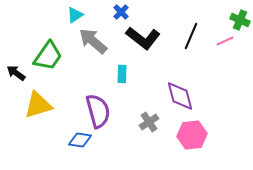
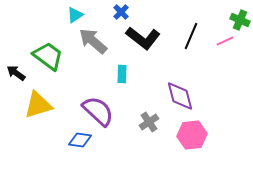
green trapezoid: rotated 88 degrees counterclockwise
purple semicircle: rotated 32 degrees counterclockwise
